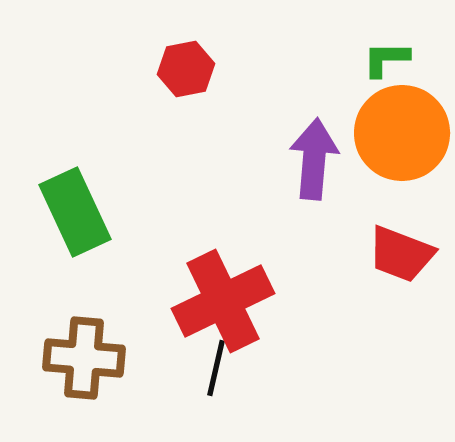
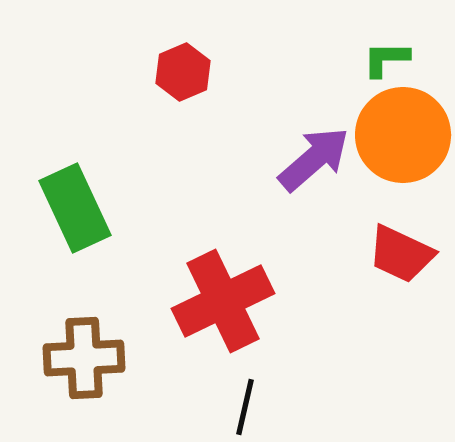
red hexagon: moved 3 px left, 3 px down; rotated 12 degrees counterclockwise
orange circle: moved 1 px right, 2 px down
purple arrow: rotated 44 degrees clockwise
green rectangle: moved 4 px up
red trapezoid: rotated 4 degrees clockwise
brown cross: rotated 8 degrees counterclockwise
black line: moved 29 px right, 39 px down
